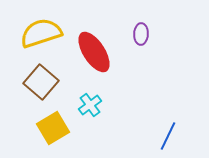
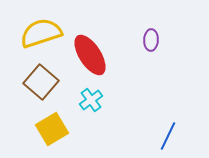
purple ellipse: moved 10 px right, 6 px down
red ellipse: moved 4 px left, 3 px down
cyan cross: moved 1 px right, 5 px up
yellow square: moved 1 px left, 1 px down
